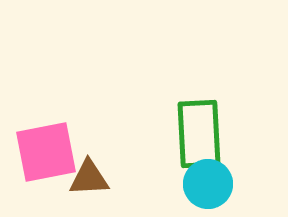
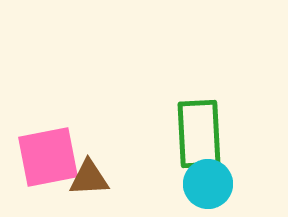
pink square: moved 2 px right, 5 px down
